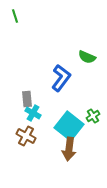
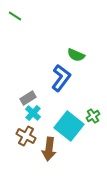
green line: rotated 40 degrees counterclockwise
green semicircle: moved 11 px left, 2 px up
gray rectangle: moved 1 px right, 1 px up; rotated 63 degrees clockwise
cyan cross: rotated 14 degrees clockwise
brown arrow: moved 20 px left
